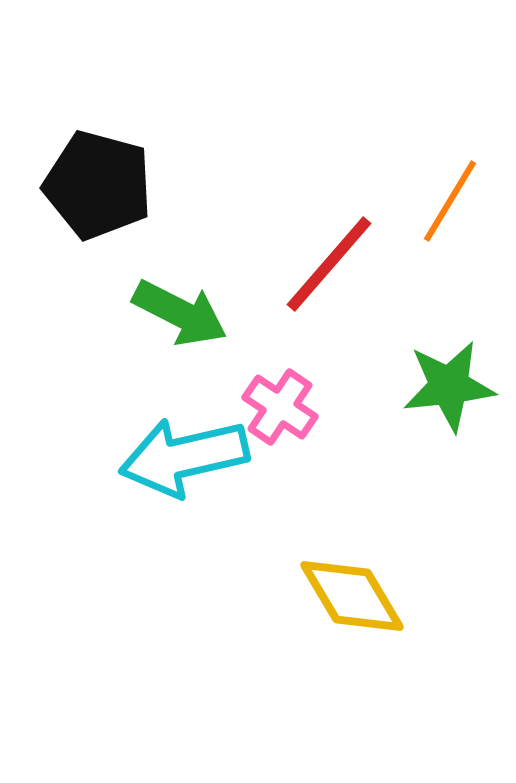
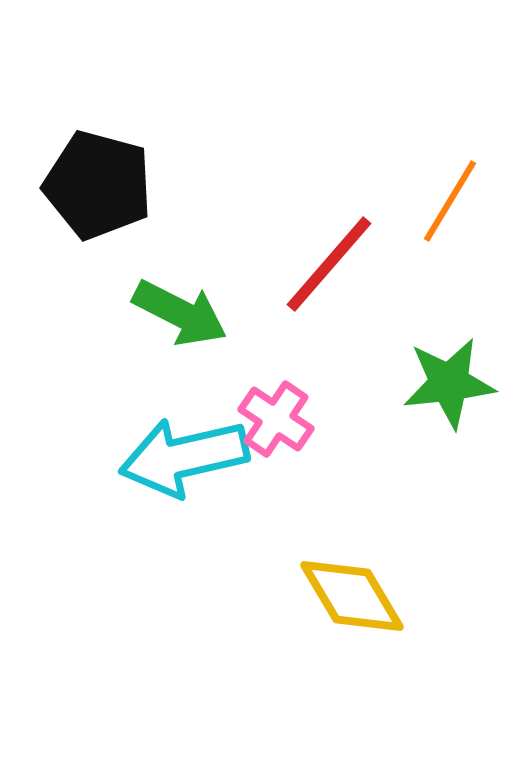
green star: moved 3 px up
pink cross: moved 4 px left, 12 px down
